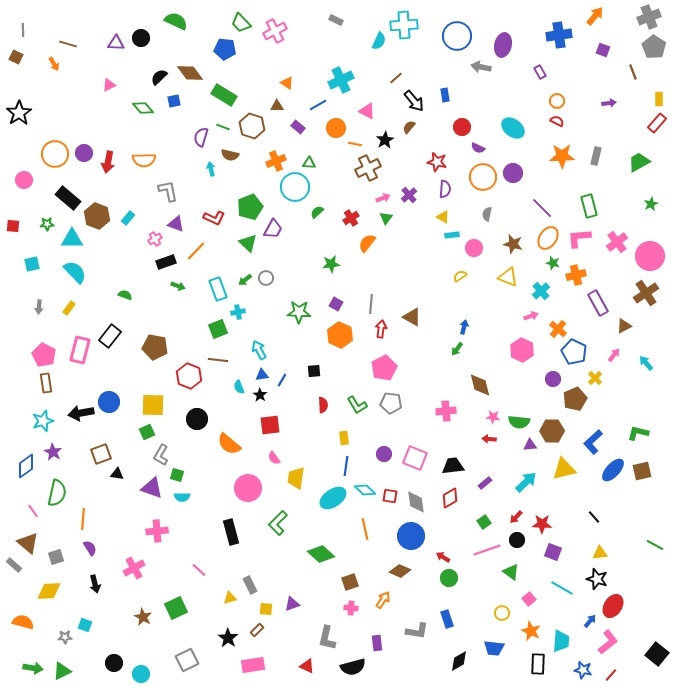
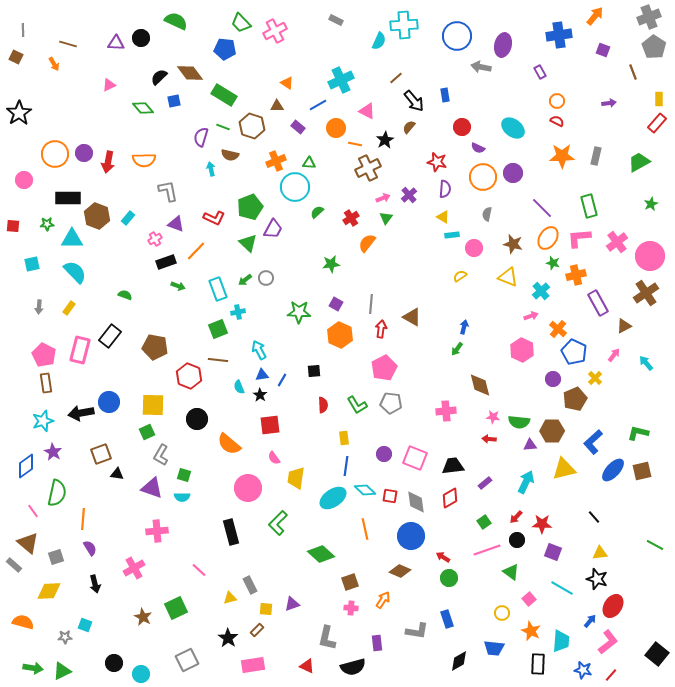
black rectangle at (68, 198): rotated 40 degrees counterclockwise
green square at (177, 475): moved 7 px right
cyan arrow at (526, 482): rotated 20 degrees counterclockwise
